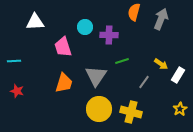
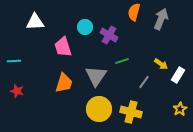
purple cross: rotated 30 degrees clockwise
